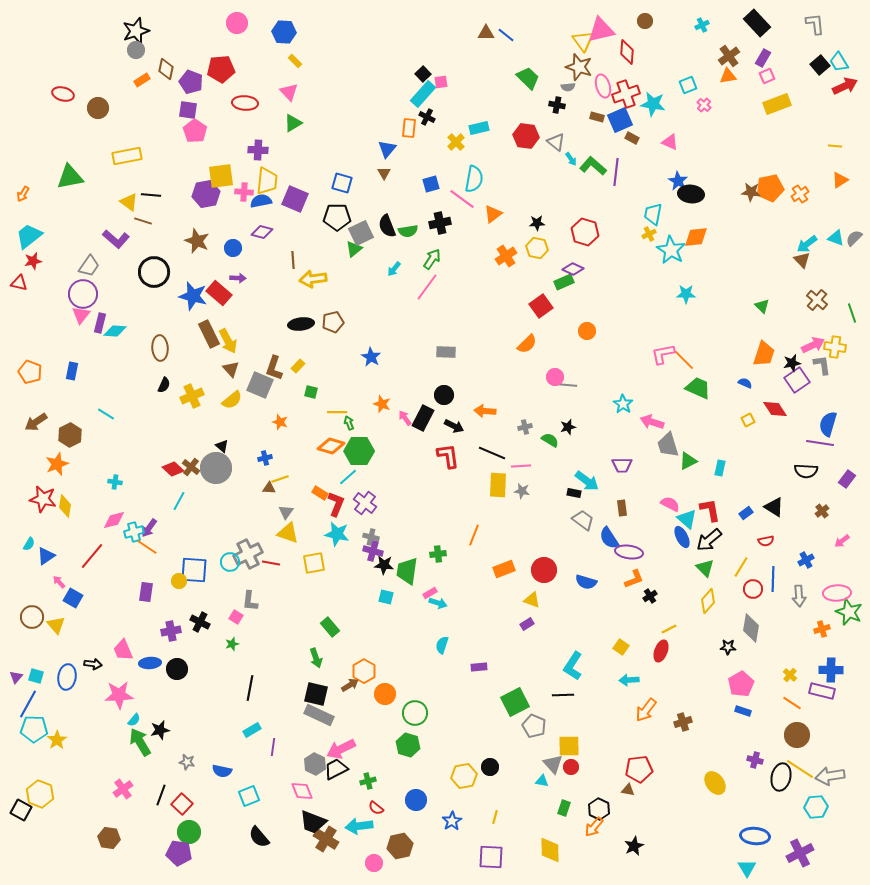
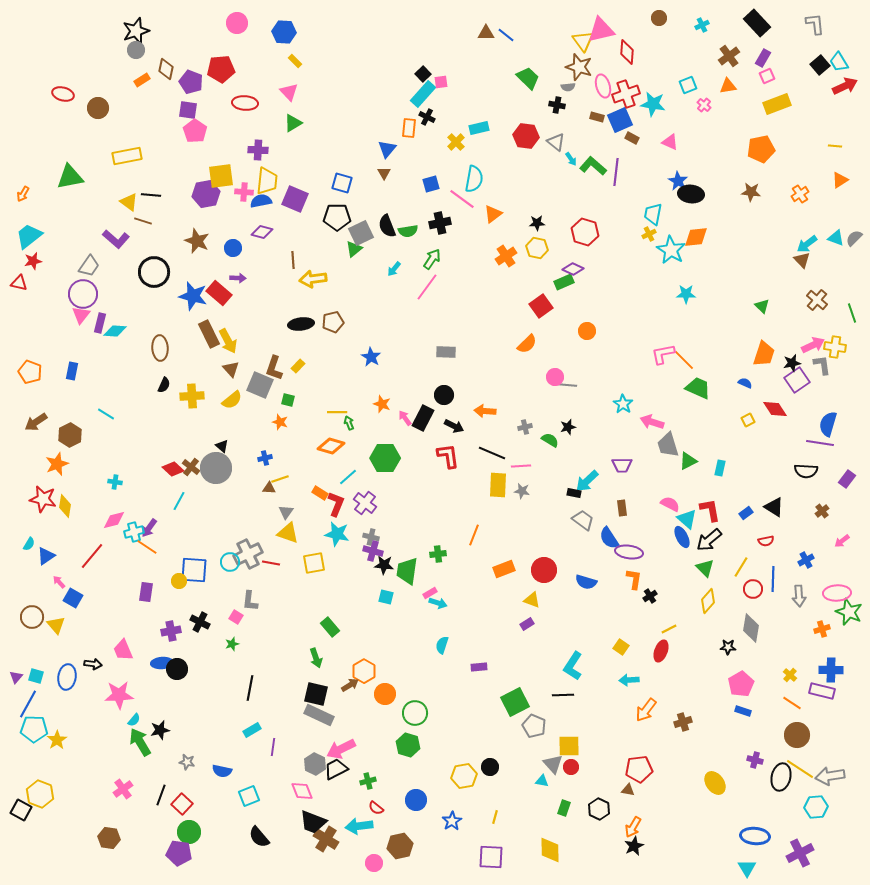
brown circle at (645, 21): moved 14 px right, 3 px up
orange triangle at (728, 76): moved 10 px down
orange pentagon at (770, 188): moved 9 px left, 39 px up
green square at (311, 392): moved 23 px left, 8 px down
yellow cross at (192, 396): rotated 20 degrees clockwise
green hexagon at (359, 451): moved 26 px right, 7 px down
cyan arrow at (587, 481): rotated 100 degrees clockwise
orange L-shape at (634, 579): rotated 60 degrees counterclockwise
blue ellipse at (150, 663): moved 12 px right
orange arrow at (594, 827): moved 39 px right; rotated 10 degrees counterclockwise
